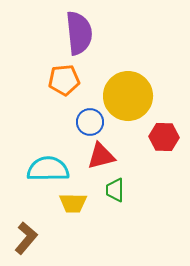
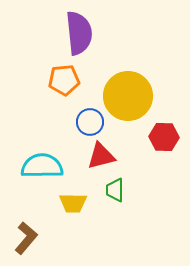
cyan semicircle: moved 6 px left, 3 px up
